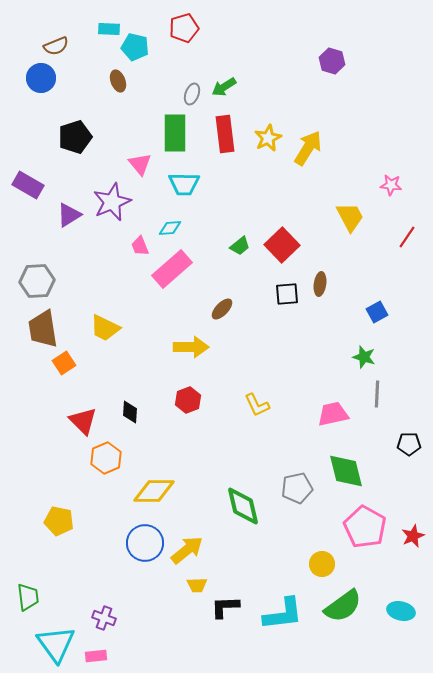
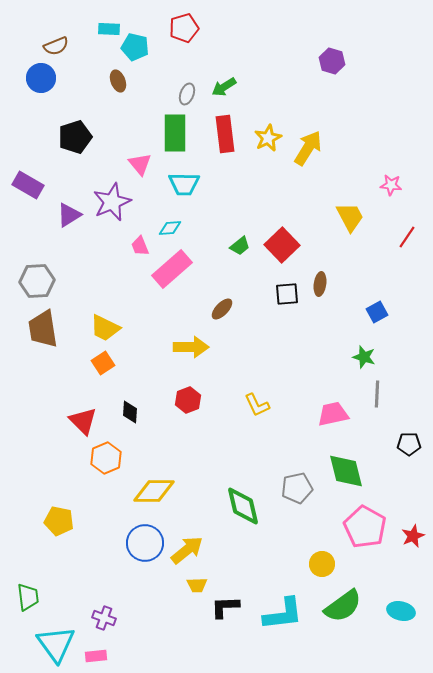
gray ellipse at (192, 94): moved 5 px left
orange square at (64, 363): moved 39 px right
